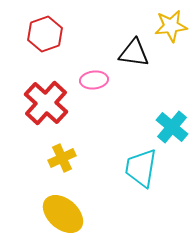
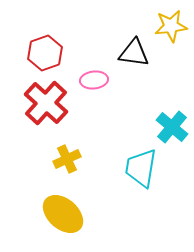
red hexagon: moved 19 px down
yellow cross: moved 5 px right, 1 px down
